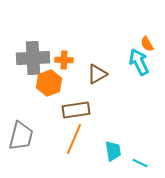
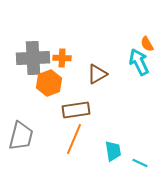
orange cross: moved 2 px left, 2 px up
